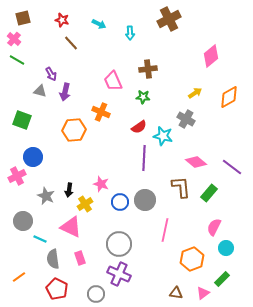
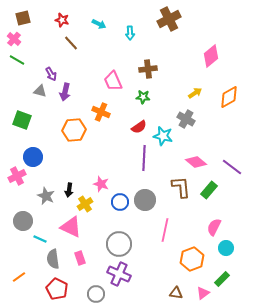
green rectangle at (209, 193): moved 3 px up
